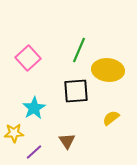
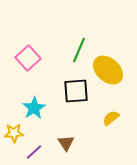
yellow ellipse: rotated 36 degrees clockwise
brown triangle: moved 1 px left, 2 px down
